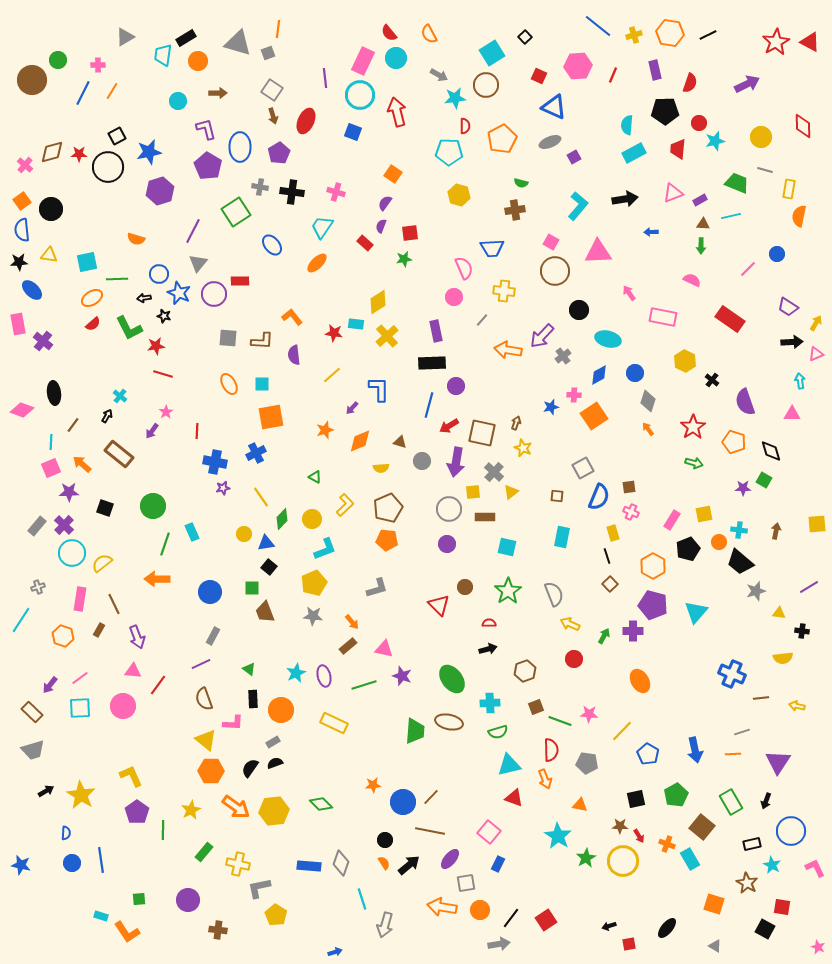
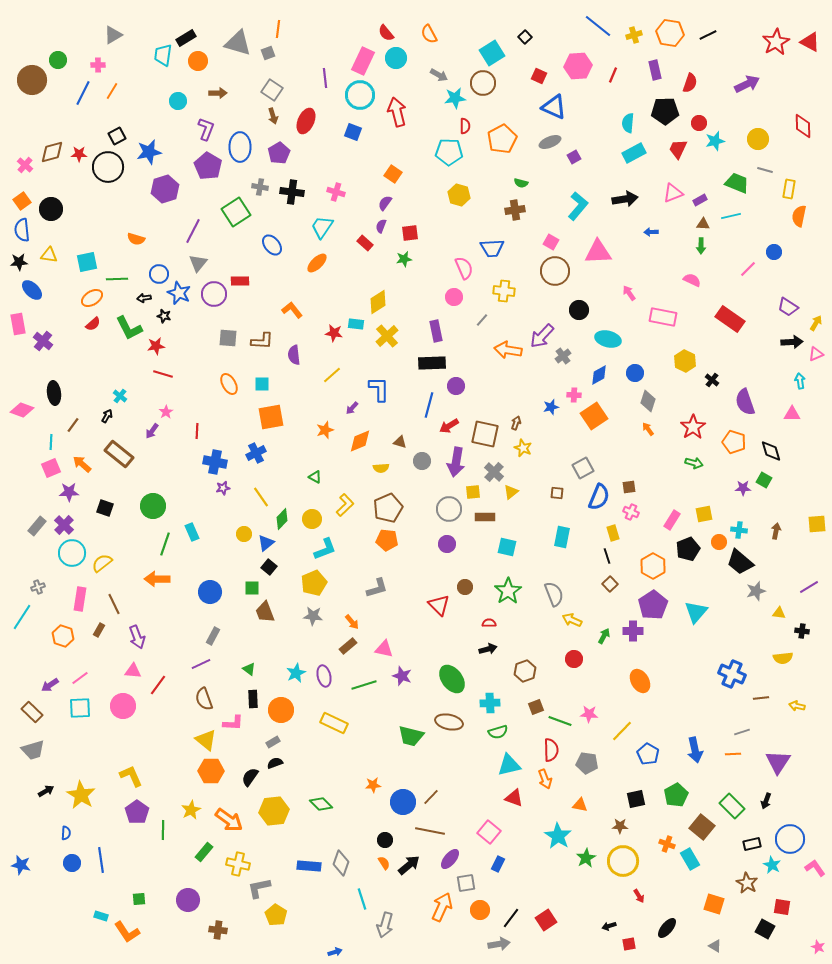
red semicircle at (389, 33): moved 3 px left
gray triangle at (125, 37): moved 12 px left, 2 px up
brown circle at (486, 85): moved 3 px left, 2 px up
cyan semicircle at (627, 125): moved 1 px right, 2 px up
purple L-shape at (206, 129): rotated 35 degrees clockwise
yellow circle at (761, 137): moved 3 px left, 2 px down
red trapezoid at (678, 149): rotated 20 degrees clockwise
purple hexagon at (160, 191): moved 5 px right, 2 px up
blue circle at (777, 254): moved 3 px left, 2 px up
orange L-shape at (292, 317): moved 7 px up
brown square at (482, 433): moved 3 px right, 1 px down
brown square at (557, 496): moved 3 px up
blue triangle at (266, 543): rotated 30 degrees counterclockwise
purple pentagon at (653, 605): rotated 24 degrees clockwise
cyan line at (21, 620): moved 1 px right, 3 px up
yellow arrow at (570, 624): moved 2 px right, 4 px up
purple arrow at (50, 685): rotated 18 degrees clockwise
green trapezoid at (415, 731): moved 4 px left, 5 px down; rotated 100 degrees clockwise
black semicircle at (250, 768): moved 9 px down
green rectangle at (731, 802): moved 1 px right, 4 px down; rotated 15 degrees counterclockwise
orange arrow at (236, 807): moved 7 px left, 13 px down
blue circle at (791, 831): moved 1 px left, 8 px down
red arrow at (639, 836): moved 60 px down
pink L-shape at (815, 868): rotated 10 degrees counterclockwise
orange arrow at (442, 907): rotated 104 degrees clockwise
